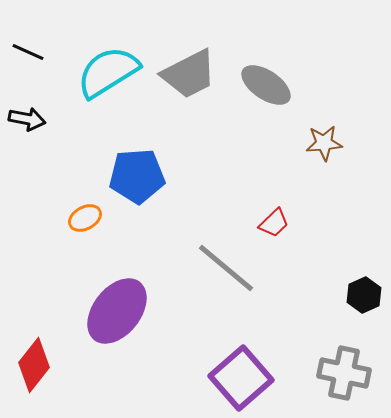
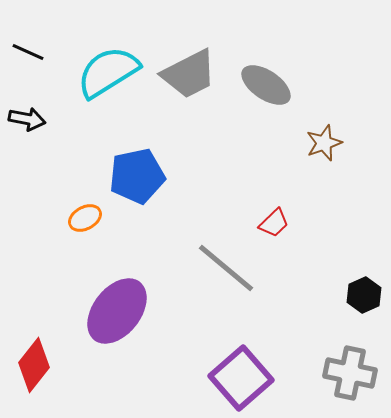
brown star: rotated 15 degrees counterclockwise
blue pentagon: rotated 8 degrees counterclockwise
gray cross: moved 6 px right
